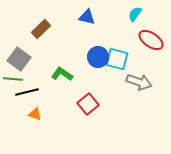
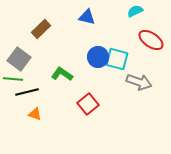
cyan semicircle: moved 3 px up; rotated 28 degrees clockwise
